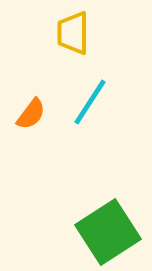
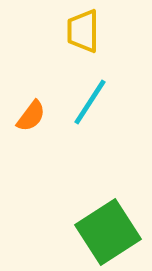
yellow trapezoid: moved 10 px right, 2 px up
orange semicircle: moved 2 px down
